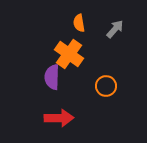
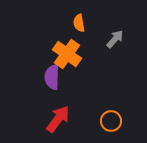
gray arrow: moved 10 px down
orange cross: moved 2 px left
orange circle: moved 5 px right, 35 px down
red arrow: moved 1 px left, 1 px down; rotated 52 degrees counterclockwise
